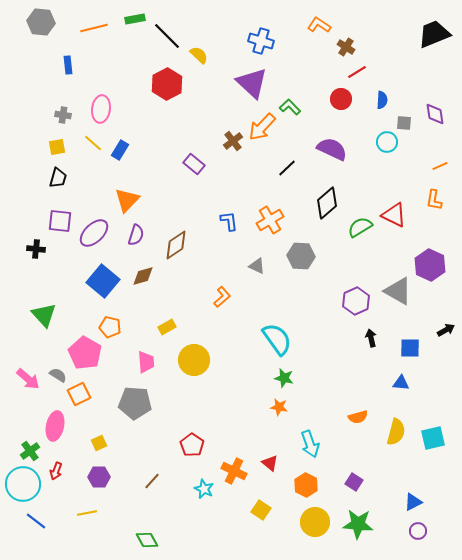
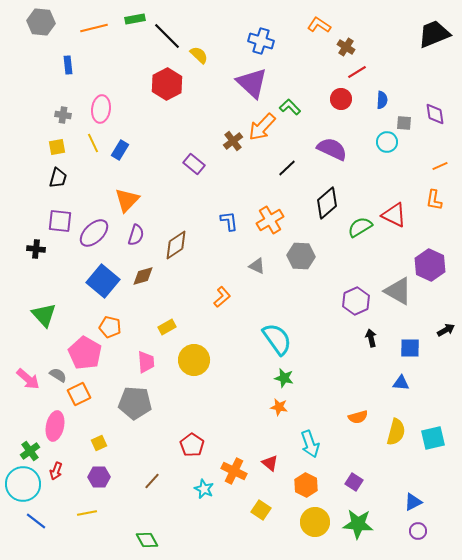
yellow line at (93, 143): rotated 24 degrees clockwise
